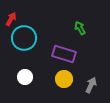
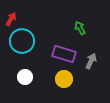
cyan circle: moved 2 px left, 3 px down
gray arrow: moved 24 px up
